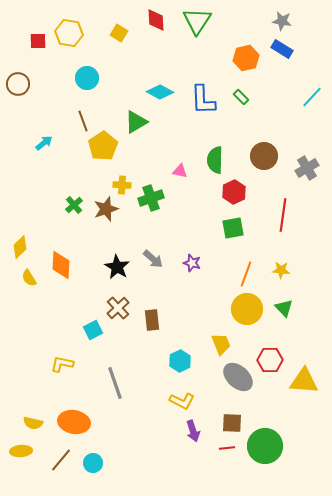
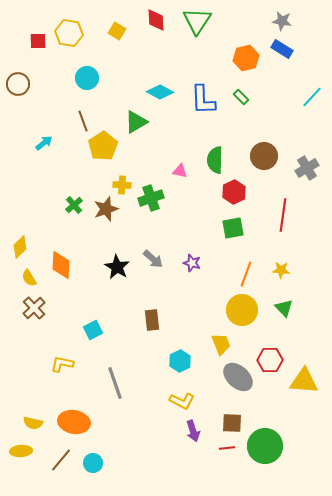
yellow square at (119, 33): moved 2 px left, 2 px up
brown cross at (118, 308): moved 84 px left
yellow circle at (247, 309): moved 5 px left, 1 px down
